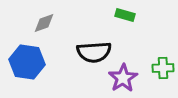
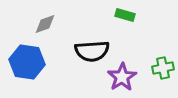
gray diamond: moved 1 px right, 1 px down
black semicircle: moved 2 px left, 1 px up
green cross: rotated 10 degrees counterclockwise
purple star: moved 1 px left, 1 px up
